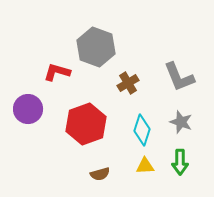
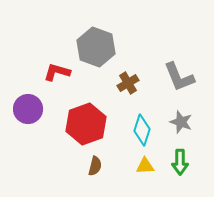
brown semicircle: moved 5 px left, 8 px up; rotated 60 degrees counterclockwise
